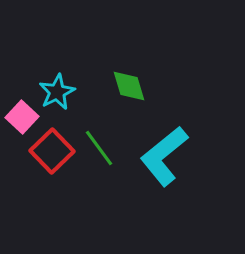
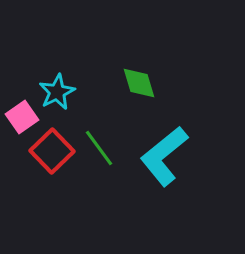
green diamond: moved 10 px right, 3 px up
pink square: rotated 12 degrees clockwise
